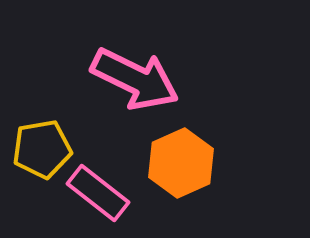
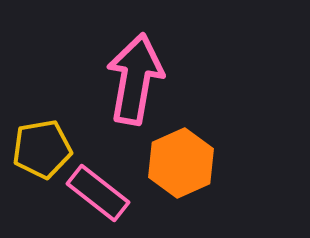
pink arrow: rotated 106 degrees counterclockwise
